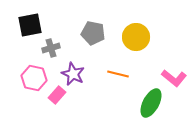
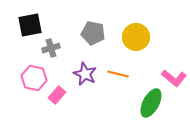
purple star: moved 12 px right
